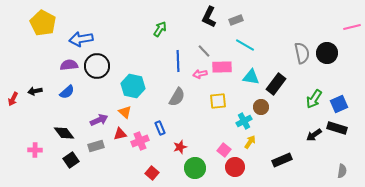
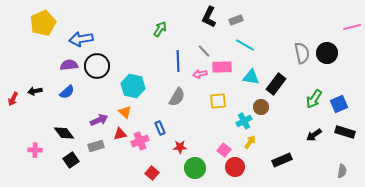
yellow pentagon at (43, 23): rotated 20 degrees clockwise
black rectangle at (337, 128): moved 8 px right, 4 px down
red star at (180, 147): rotated 16 degrees clockwise
